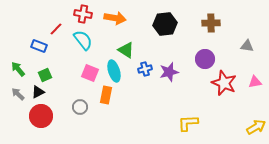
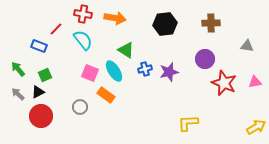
cyan ellipse: rotated 15 degrees counterclockwise
orange rectangle: rotated 66 degrees counterclockwise
